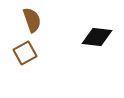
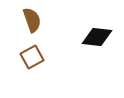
brown square: moved 7 px right, 4 px down
